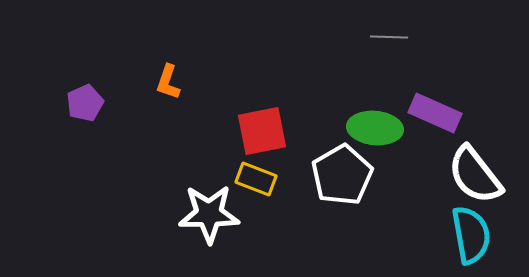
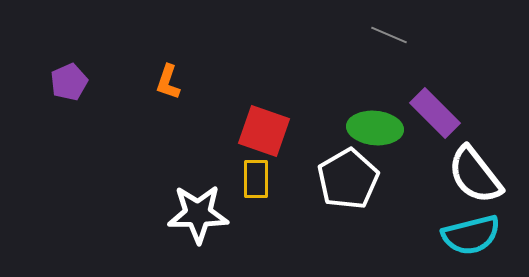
gray line: moved 2 px up; rotated 21 degrees clockwise
purple pentagon: moved 16 px left, 21 px up
purple rectangle: rotated 21 degrees clockwise
red square: moved 2 px right; rotated 30 degrees clockwise
white pentagon: moved 6 px right, 4 px down
yellow rectangle: rotated 69 degrees clockwise
white star: moved 11 px left
cyan semicircle: rotated 86 degrees clockwise
